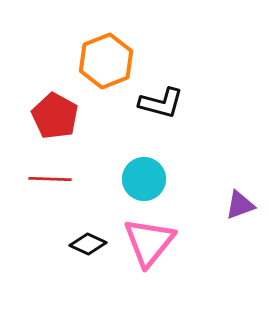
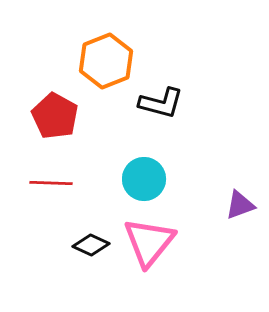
red line: moved 1 px right, 4 px down
black diamond: moved 3 px right, 1 px down
